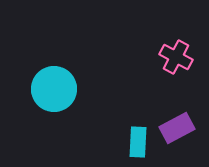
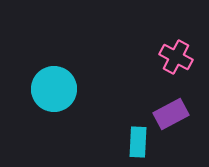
purple rectangle: moved 6 px left, 14 px up
